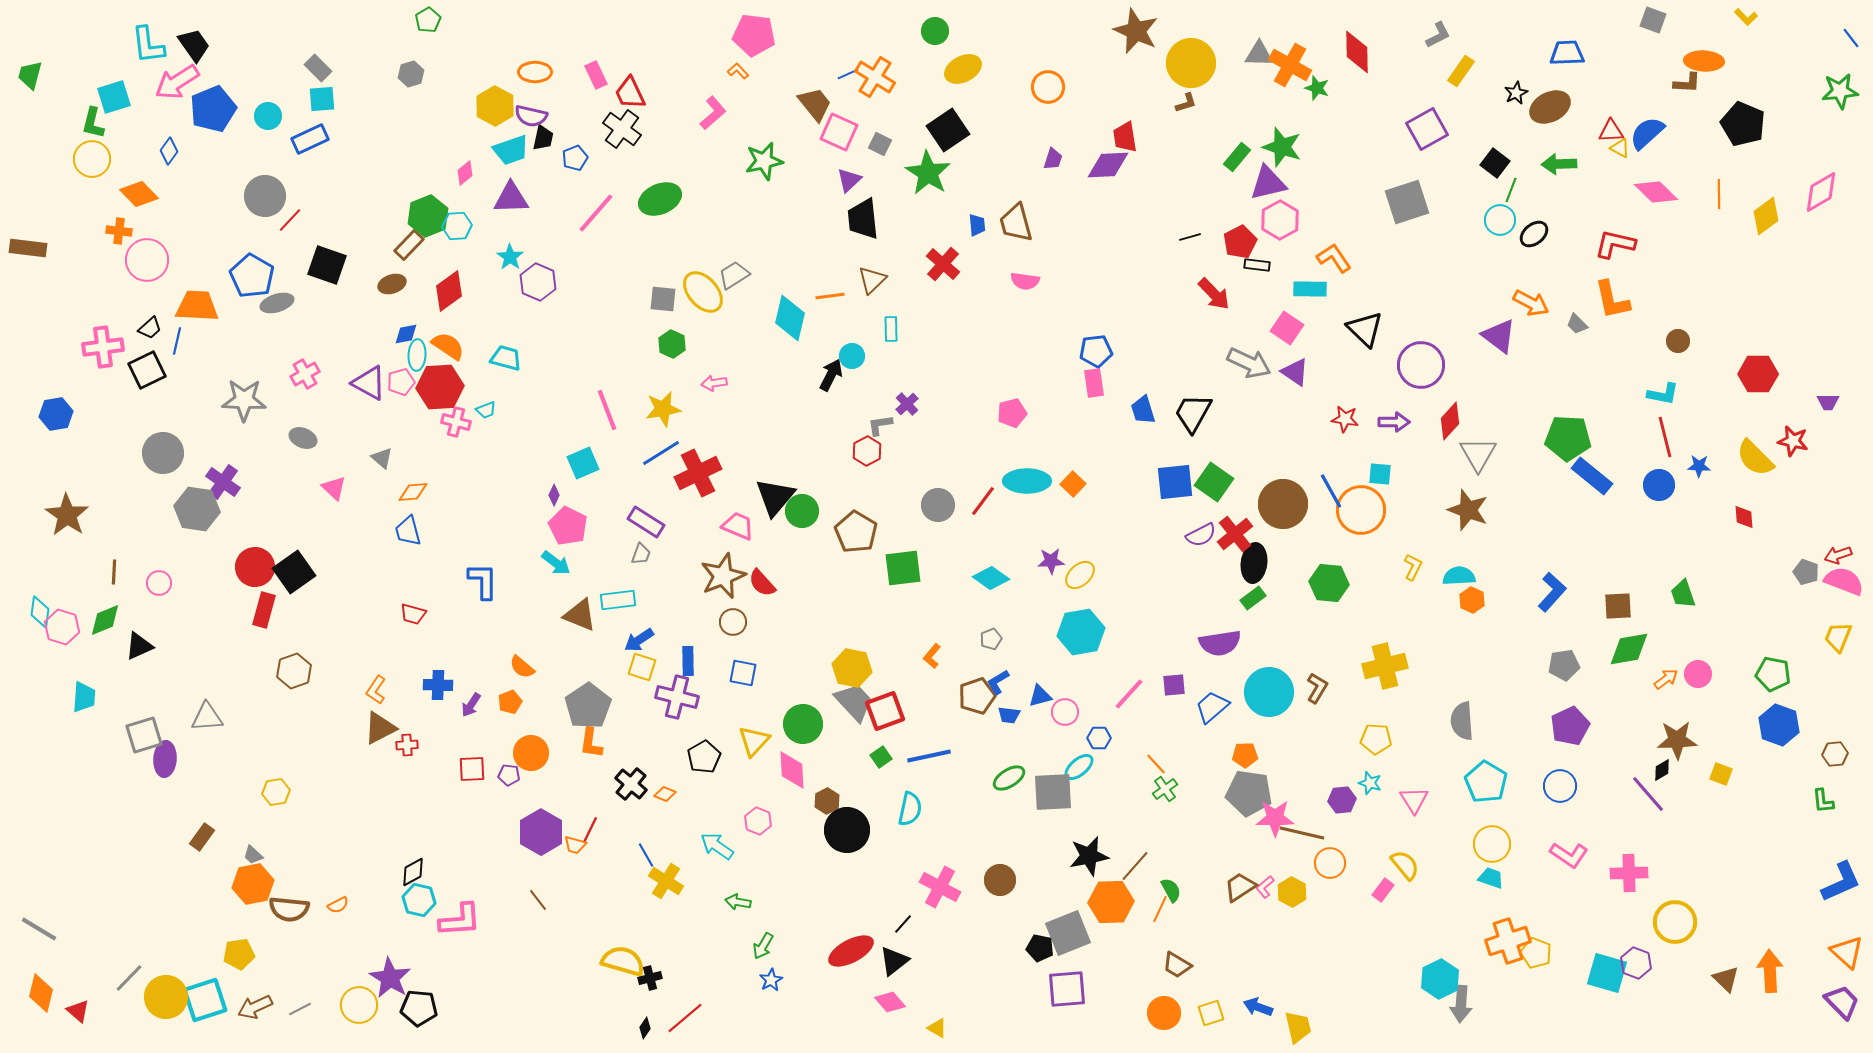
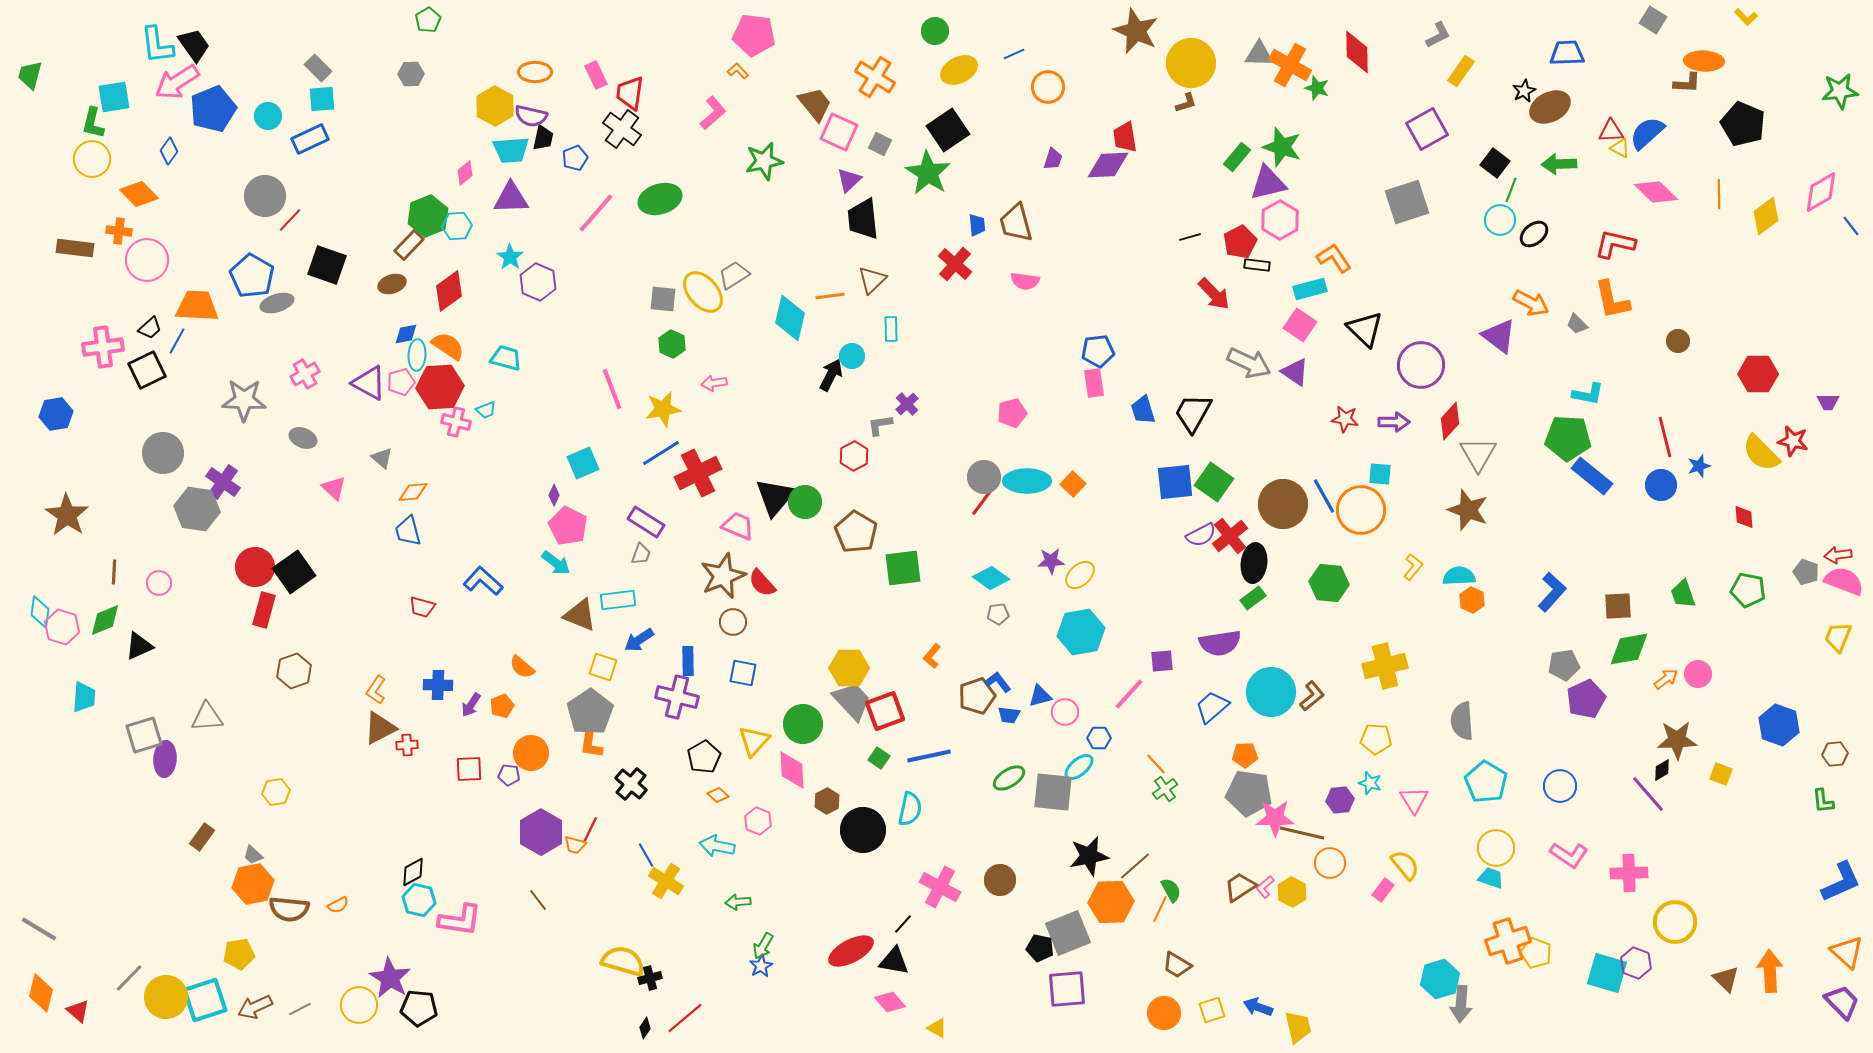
gray square at (1653, 20): rotated 12 degrees clockwise
blue line at (1851, 38): moved 188 px down
cyan L-shape at (148, 45): moved 9 px right
yellow ellipse at (963, 69): moved 4 px left, 1 px down
gray hexagon at (411, 74): rotated 15 degrees clockwise
blue line at (848, 74): moved 166 px right, 20 px up
red trapezoid at (630, 93): rotated 33 degrees clockwise
black star at (1516, 93): moved 8 px right, 2 px up
cyan square at (114, 97): rotated 8 degrees clockwise
cyan trapezoid at (511, 150): rotated 15 degrees clockwise
green ellipse at (660, 199): rotated 6 degrees clockwise
brown rectangle at (28, 248): moved 47 px right
red cross at (943, 264): moved 12 px right
cyan rectangle at (1310, 289): rotated 16 degrees counterclockwise
pink square at (1287, 328): moved 13 px right, 3 px up
blue line at (177, 341): rotated 16 degrees clockwise
blue pentagon at (1096, 351): moved 2 px right
cyan L-shape at (1663, 394): moved 75 px left
pink line at (607, 410): moved 5 px right, 21 px up
red hexagon at (867, 451): moved 13 px left, 5 px down
yellow semicircle at (1755, 458): moved 6 px right, 5 px up
blue star at (1699, 466): rotated 20 degrees counterclockwise
blue circle at (1659, 485): moved 2 px right
blue line at (1331, 491): moved 7 px left, 5 px down
gray circle at (938, 505): moved 46 px right, 28 px up
green circle at (802, 511): moved 3 px right, 9 px up
red cross at (1235, 534): moved 5 px left, 2 px down
red arrow at (1838, 555): rotated 12 degrees clockwise
yellow L-shape at (1413, 567): rotated 12 degrees clockwise
blue L-shape at (483, 581): rotated 48 degrees counterclockwise
red trapezoid at (413, 614): moved 9 px right, 7 px up
gray pentagon at (991, 639): moved 7 px right, 25 px up; rotated 15 degrees clockwise
yellow square at (642, 667): moved 39 px left
yellow hexagon at (852, 668): moved 3 px left; rotated 12 degrees counterclockwise
green pentagon at (1773, 674): moved 25 px left, 84 px up
blue L-shape at (998, 682): rotated 84 degrees clockwise
purple square at (1174, 685): moved 12 px left, 24 px up
brown L-shape at (1317, 688): moved 5 px left, 8 px down; rotated 20 degrees clockwise
cyan circle at (1269, 692): moved 2 px right
orange pentagon at (510, 702): moved 8 px left, 4 px down
gray trapezoid at (854, 702): moved 2 px left, 1 px up
gray pentagon at (588, 706): moved 2 px right, 6 px down
purple pentagon at (1570, 726): moved 16 px right, 27 px up
green square at (881, 757): moved 2 px left, 1 px down; rotated 20 degrees counterclockwise
red square at (472, 769): moved 3 px left
gray square at (1053, 792): rotated 9 degrees clockwise
orange diamond at (665, 794): moved 53 px right, 1 px down; rotated 20 degrees clockwise
purple hexagon at (1342, 800): moved 2 px left
black circle at (847, 830): moved 16 px right
yellow circle at (1492, 844): moved 4 px right, 4 px down
cyan arrow at (717, 846): rotated 24 degrees counterclockwise
brown line at (1135, 866): rotated 8 degrees clockwise
green arrow at (738, 902): rotated 15 degrees counterclockwise
pink L-shape at (460, 920): rotated 12 degrees clockwise
black triangle at (894, 961): rotated 48 degrees clockwise
cyan hexagon at (1440, 979): rotated 9 degrees clockwise
blue star at (771, 980): moved 10 px left, 14 px up
yellow square at (1211, 1013): moved 1 px right, 3 px up
